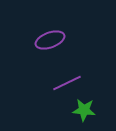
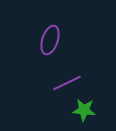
purple ellipse: rotated 52 degrees counterclockwise
